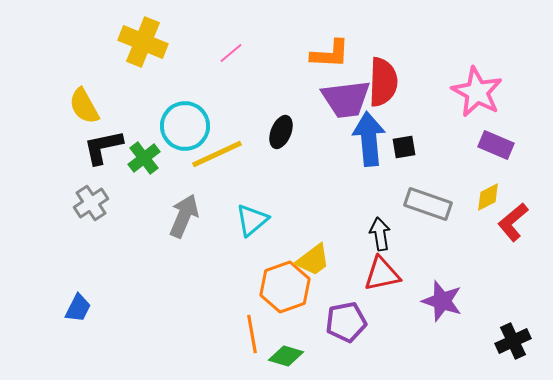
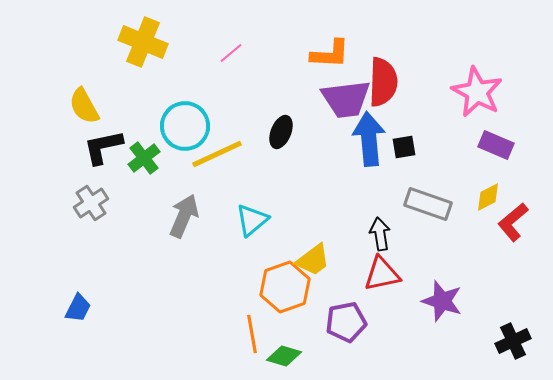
green diamond: moved 2 px left
